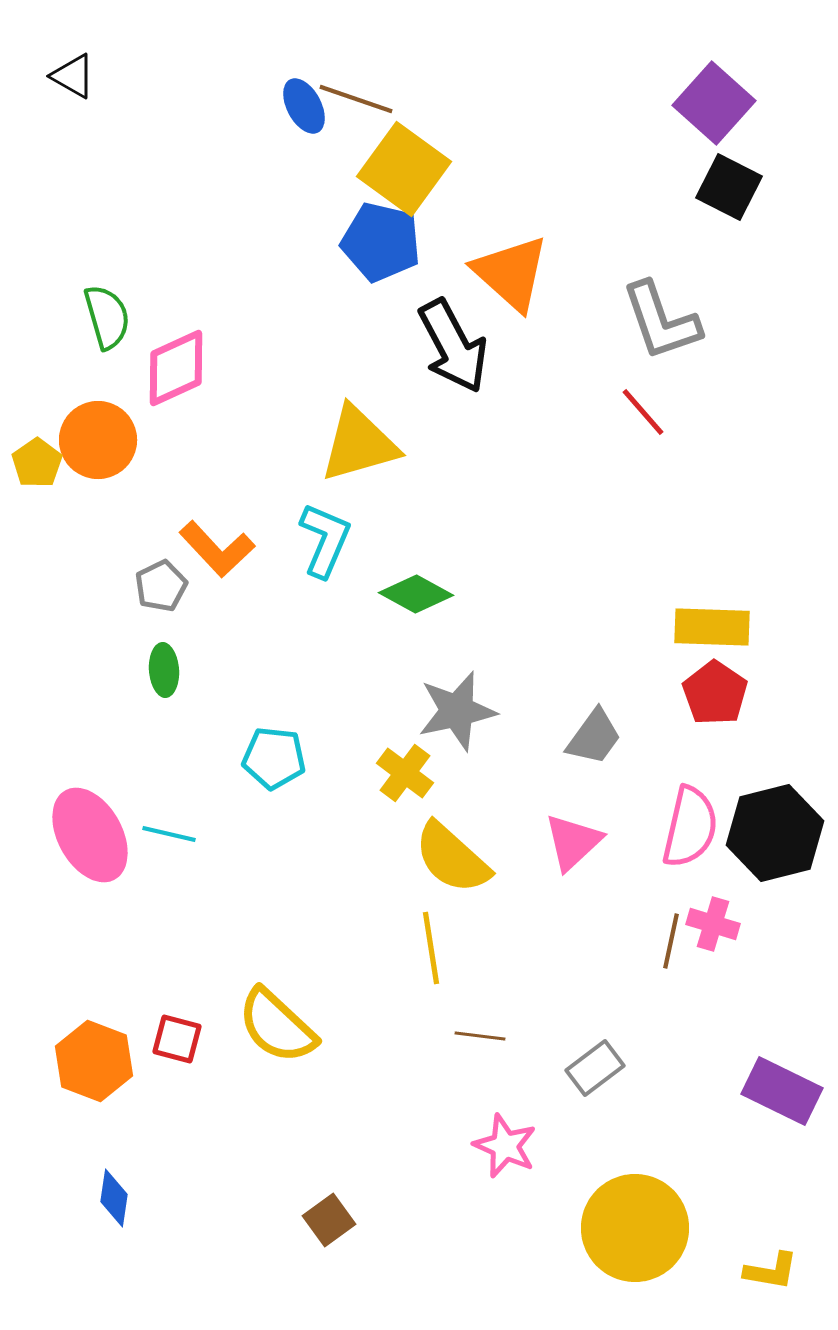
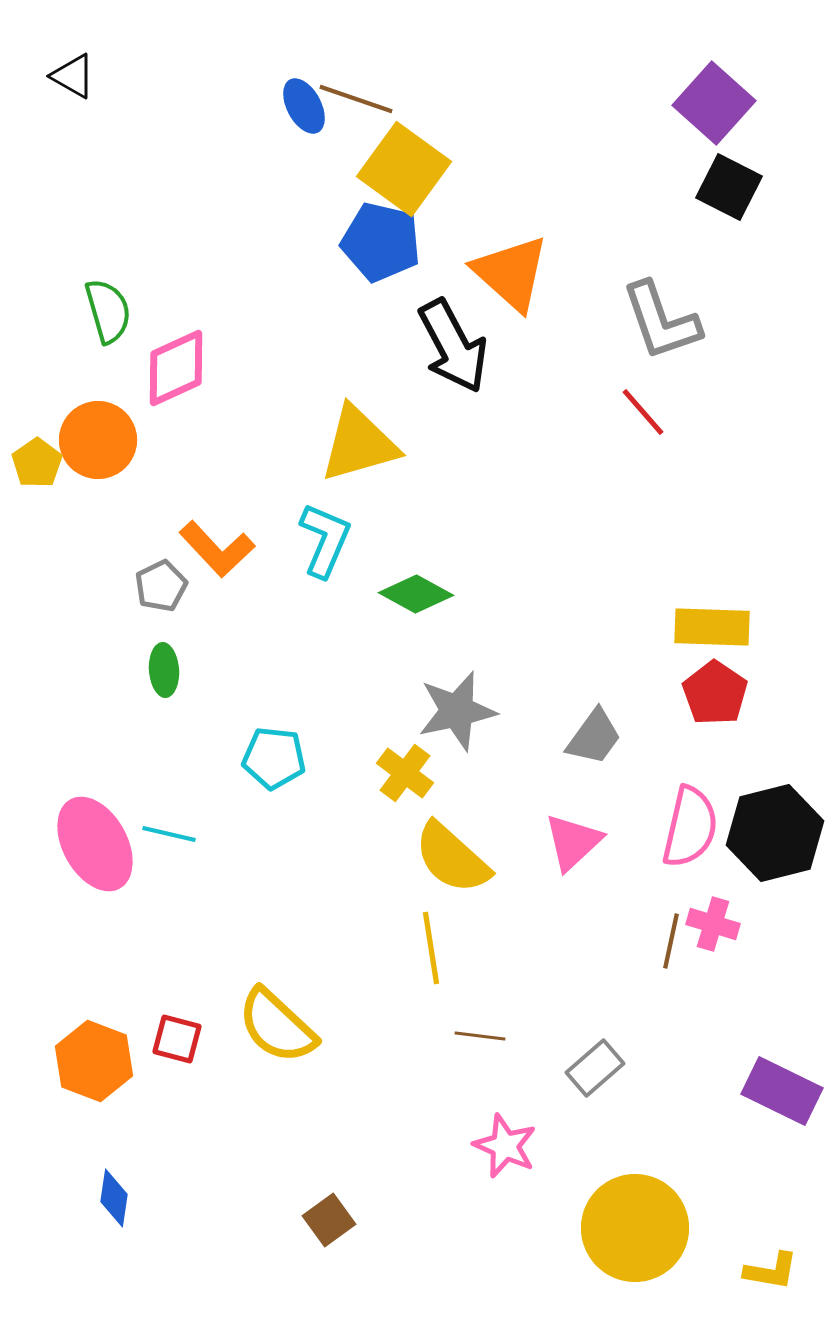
green semicircle at (107, 317): moved 1 px right, 6 px up
pink ellipse at (90, 835): moved 5 px right, 9 px down
gray rectangle at (595, 1068): rotated 4 degrees counterclockwise
